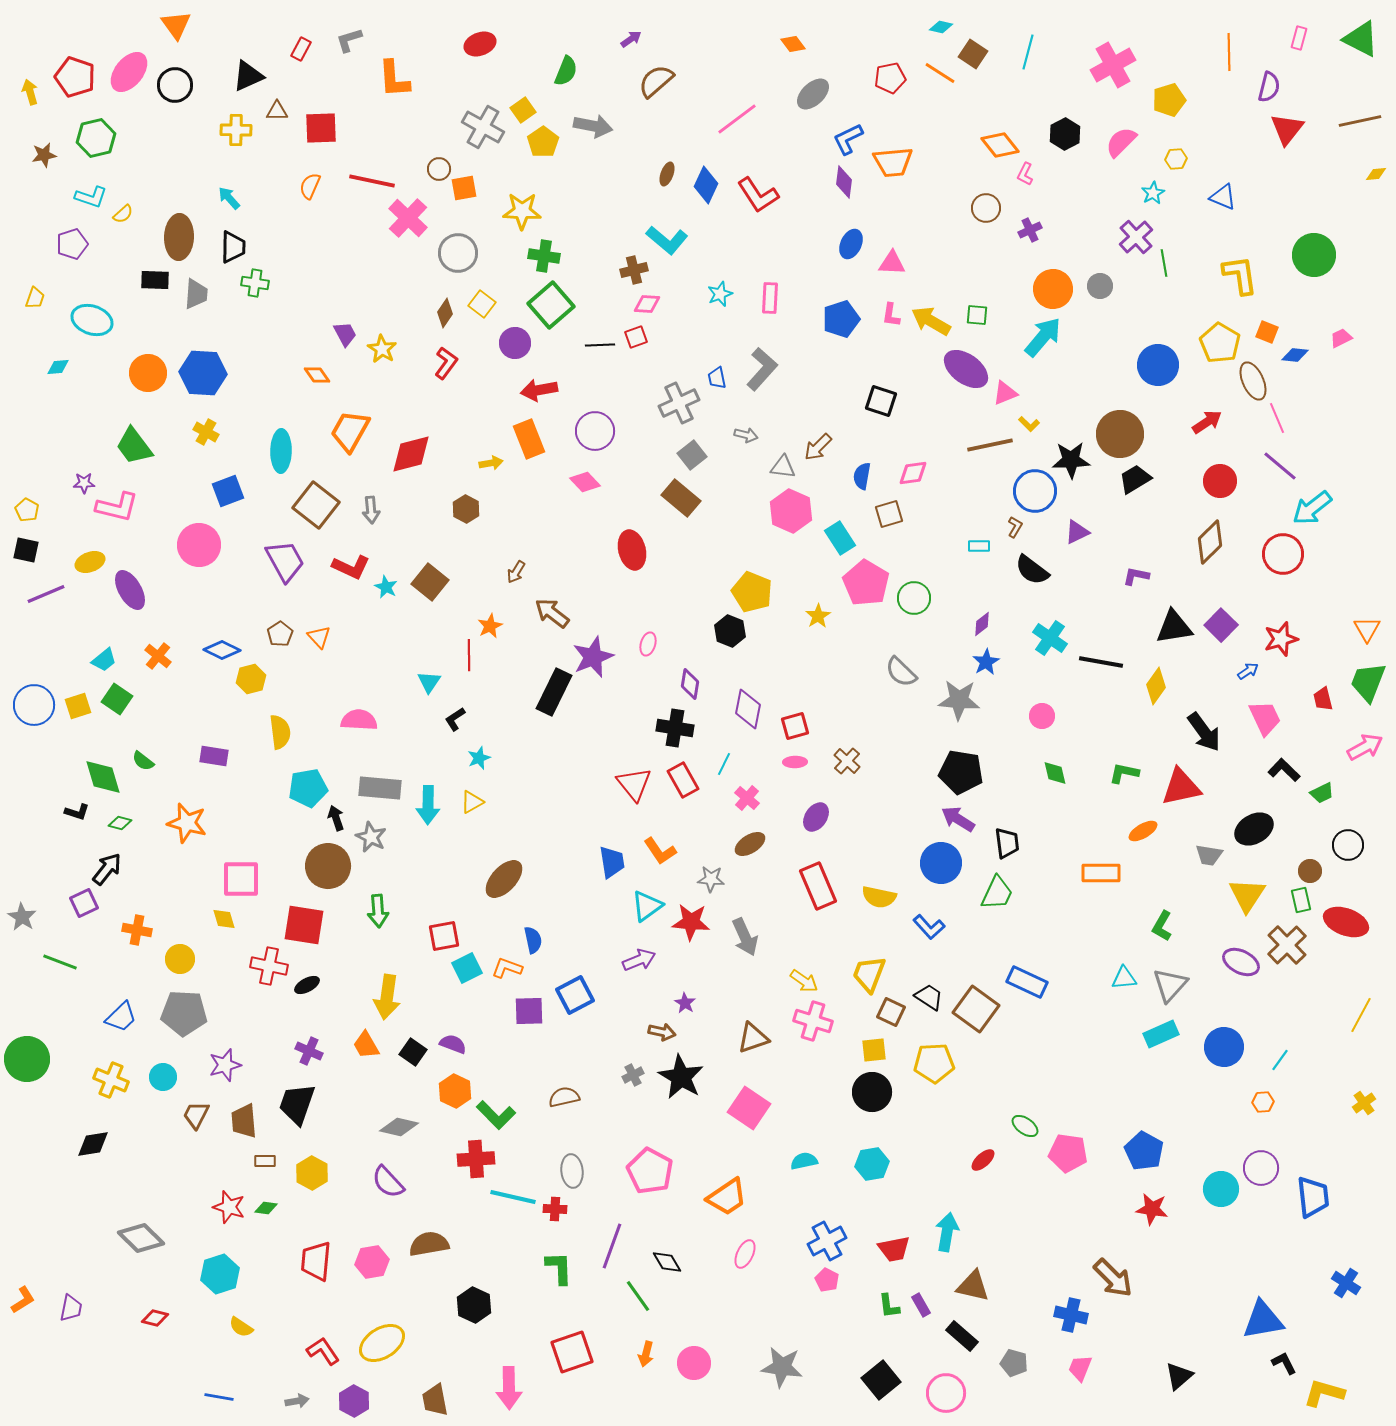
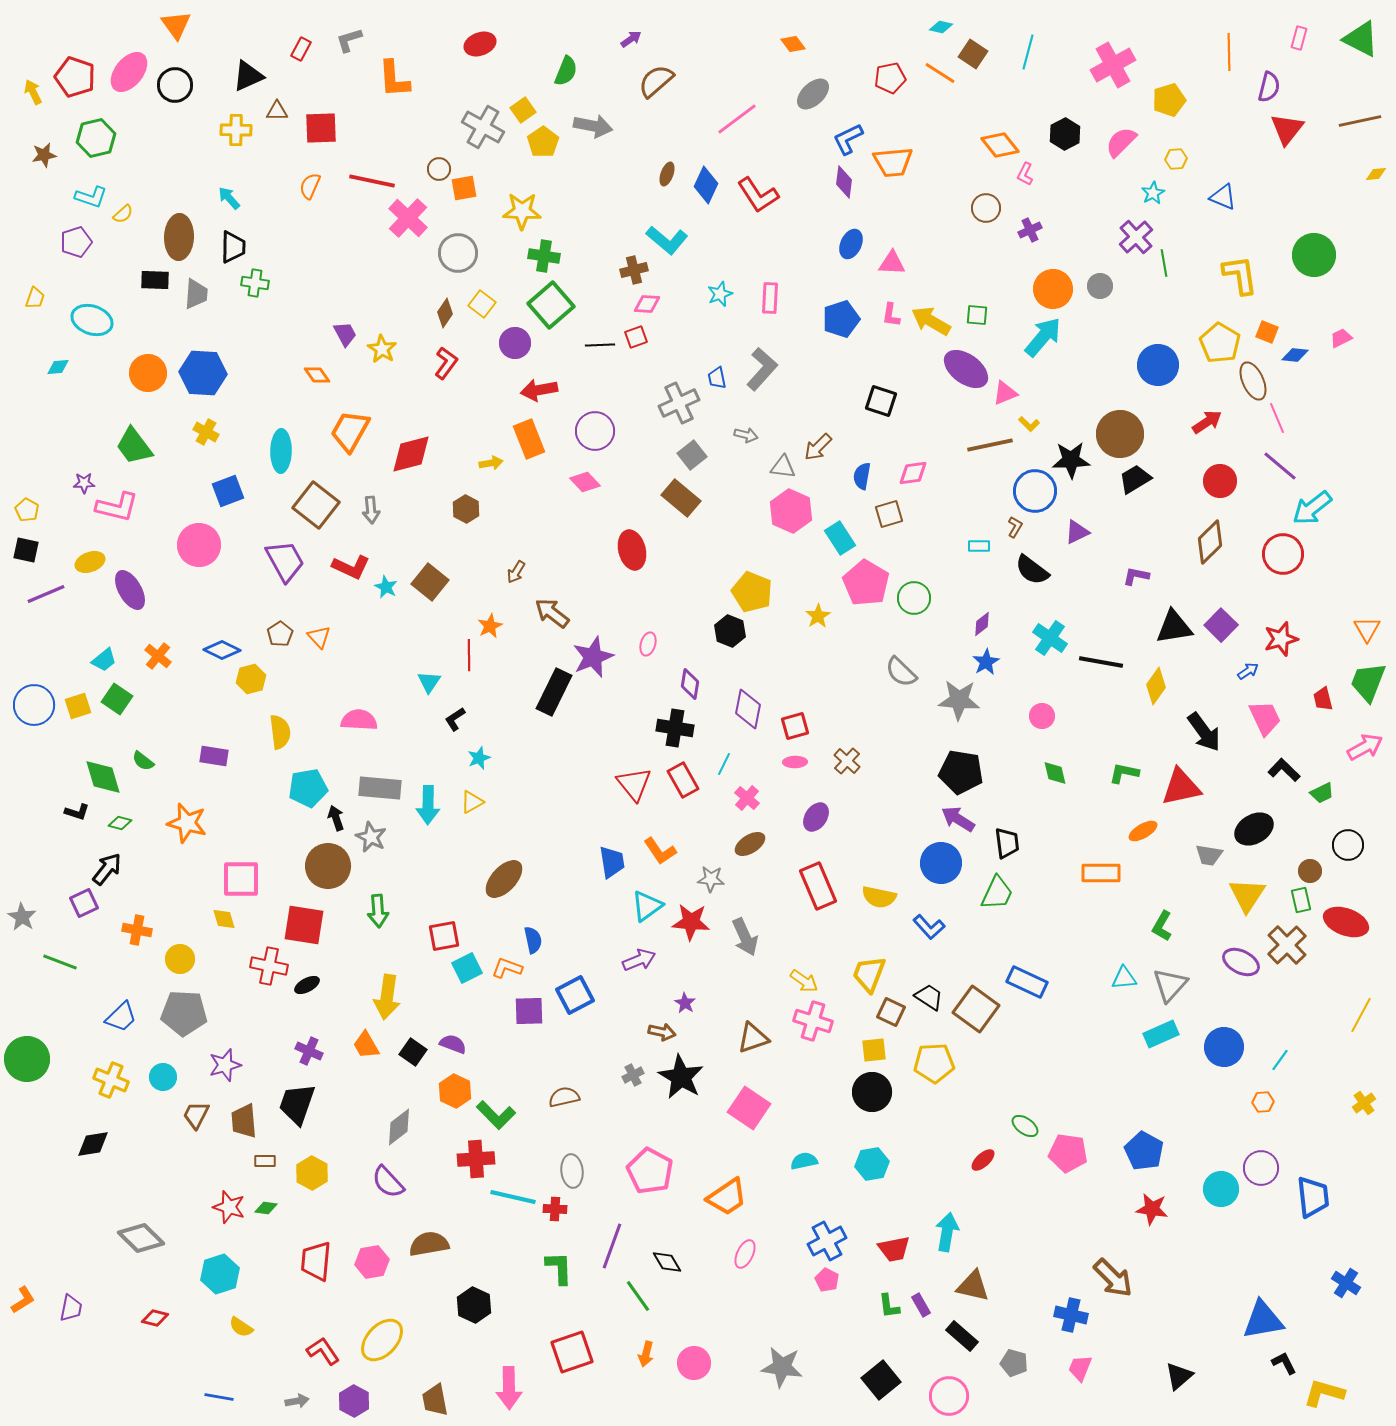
yellow arrow at (30, 92): moved 3 px right; rotated 10 degrees counterclockwise
purple pentagon at (72, 244): moved 4 px right, 2 px up
gray diamond at (399, 1127): rotated 51 degrees counterclockwise
yellow ellipse at (382, 1343): moved 3 px up; rotated 15 degrees counterclockwise
pink circle at (946, 1393): moved 3 px right, 3 px down
